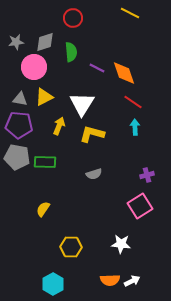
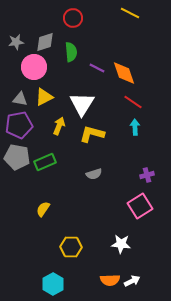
purple pentagon: rotated 16 degrees counterclockwise
green rectangle: rotated 25 degrees counterclockwise
